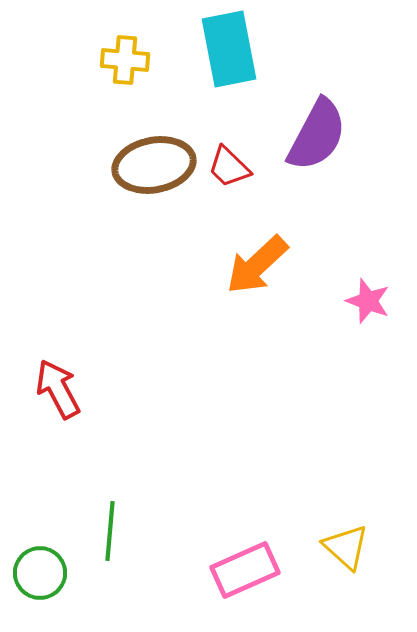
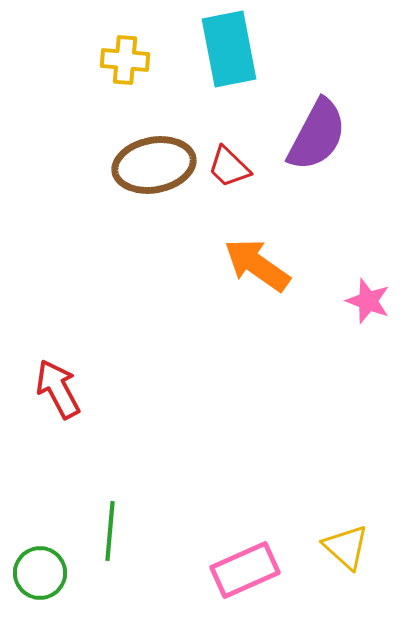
orange arrow: rotated 78 degrees clockwise
